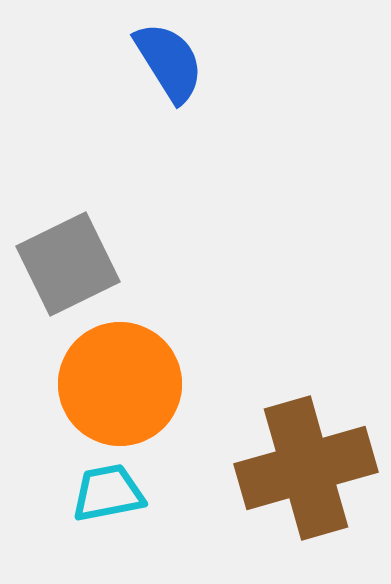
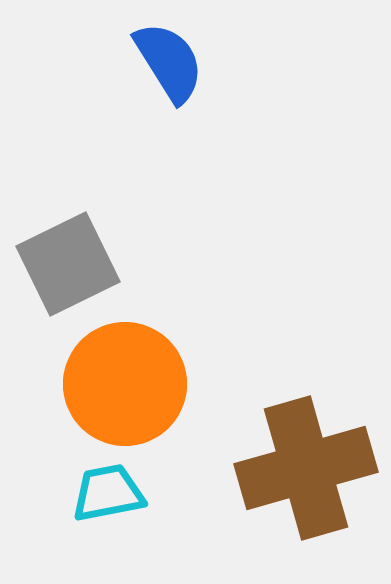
orange circle: moved 5 px right
